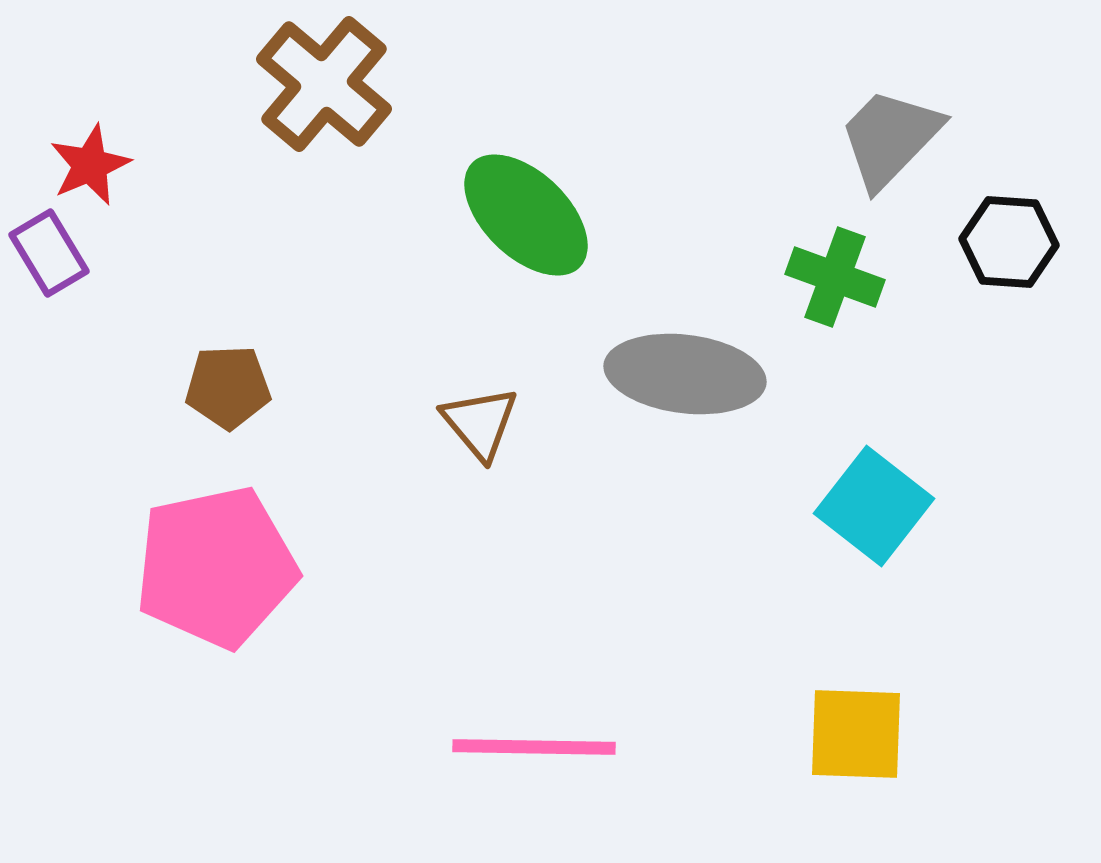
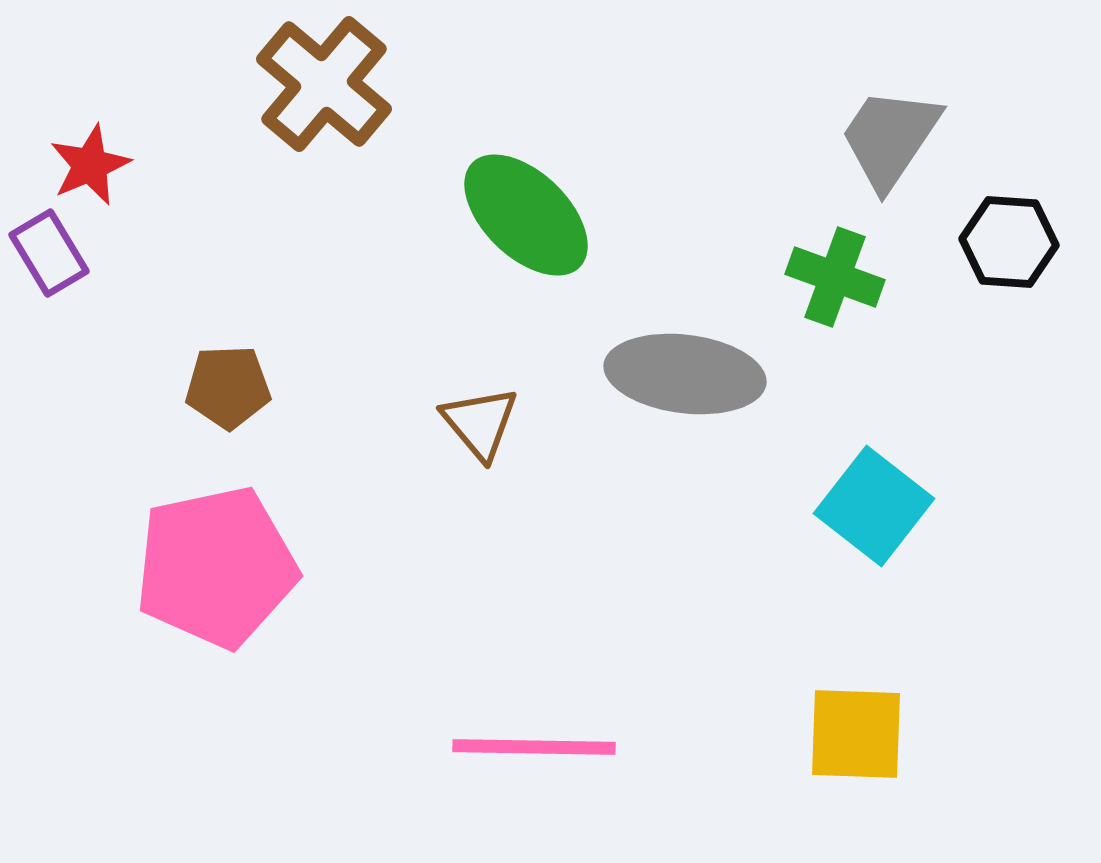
gray trapezoid: rotated 10 degrees counterclockwise
